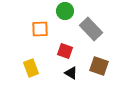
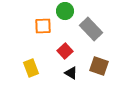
orange square: moved 3 px right, 3 px up
red square: rotated 28 degrees clockwise
